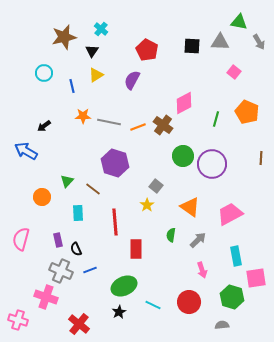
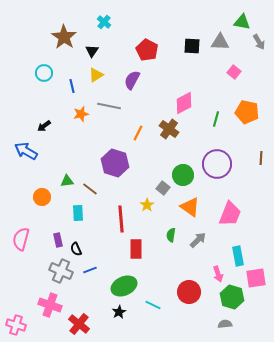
green triangle at (239, 22): moved 3 px right
cyan cross at (101, 29): moved 3 px right, 7 px up
brown star at (64, 37): rotated 25 degrees counterclockwise
orange pentagon at (247, 112): rotated 10 degrees counterclockwise
orange star at (83, 116): moved 2 px left, 2 px up; rotated 14 degrees counterclockwise
gray line at (109, 122): moved 16 px up
brown cross at (163, 125): moved 6 px right, 4 px down
orange line at (138, 127): moved 6 px down; rotated 42 degrees counterclockwise
green circle at (183, 156): moved 19 px down
purple circle at (212, 164): moved 5 px right
green triangle at (67, 181): rotated 40 degrees clockwise
gray square at (156, 186): moved 7 px right, 2 px down
brown line at (93, 189): moved 3 px left
pink trapezoid at (230, 214): rotated 140 degrees clockwise
red line at (115, 222): moved 6 px right, 3 px up
cyan rectangle at (236, 256): moved 2 px right
pink arrow at (202, 270): moved 16 px right, 4 px down
pink cross at (46, 297): moved 4 px right, 8 px down
red circle at (189, 302): moved 10 px up
pink cross at (18, 320): moved 2 px left, 5 px down
gray semicircle at (222, 325): moved 3 px right, 1 px up
